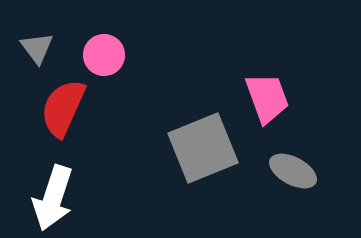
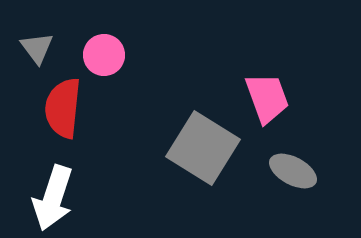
red semicircle: rotated 18 degrees counterclockwise
gray square: rotated 36 degrees counterclockwise
